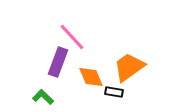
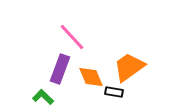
purple rectangle: moved 2 px right, 7 px down
